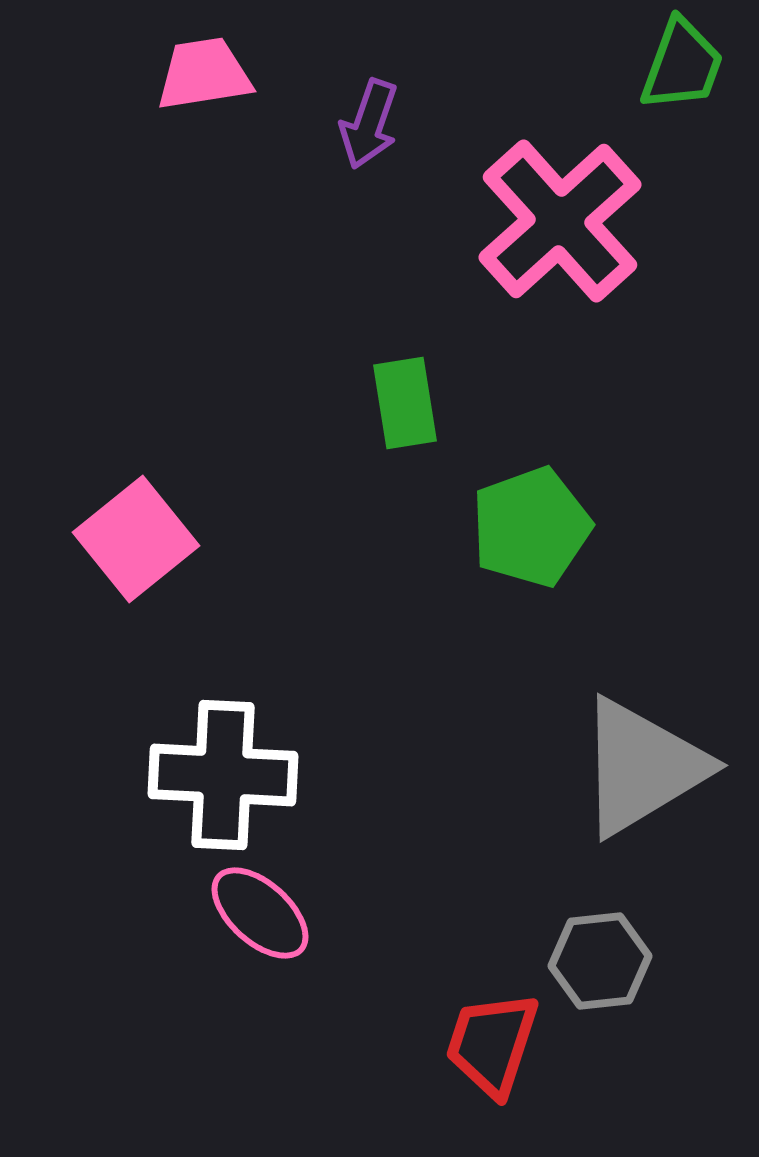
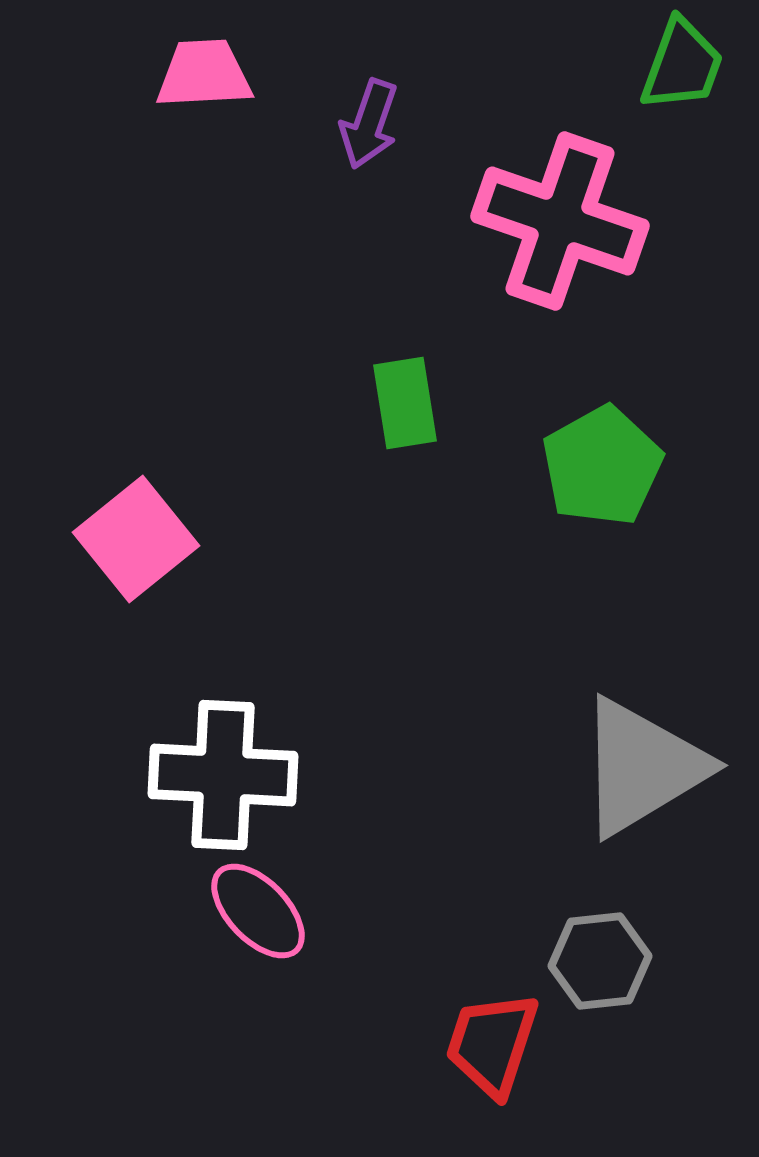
pink trapezoid: rotated 6 degrees clockwise
pink cross: rotated 29 degrees counterclockwise
green pentagon: moved 71 px right, 61 px up; rotated 9 degrees counterclockwise
pink ellipse: moved 2 px left, 2 px up; rotated 4 degrees clockwise
